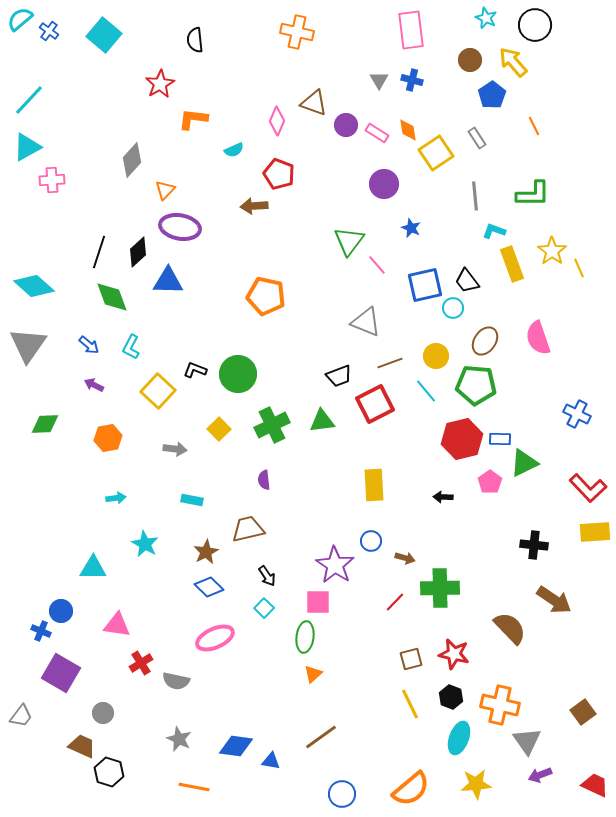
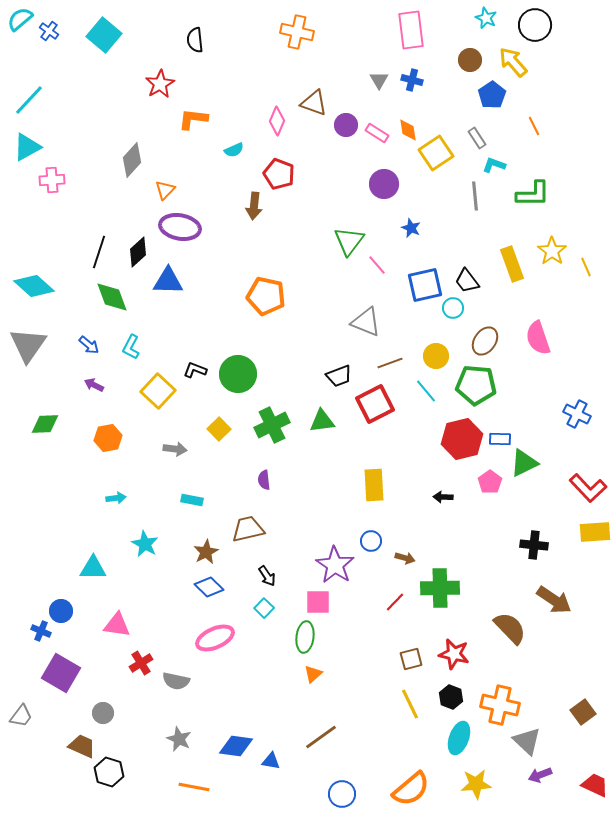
brown arrow at (254, 206): rotated 80 degrees counterclockwise
cyan L-shape at (494, 231): moved 66 px up
yellow line at (579, 268): moved 7 px right, 1 px up
gray triangle at (527, 741): rotated 12 degrees counterclockwise
